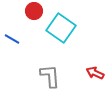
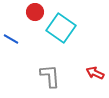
red circle: moved 1 px right, 1 px down
blue line: moved 1 px left
